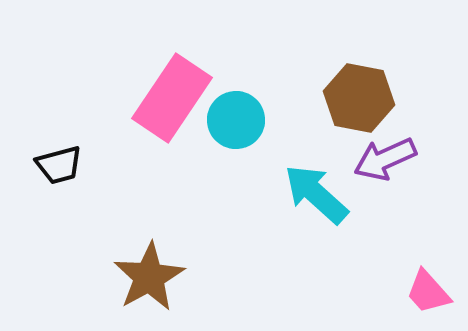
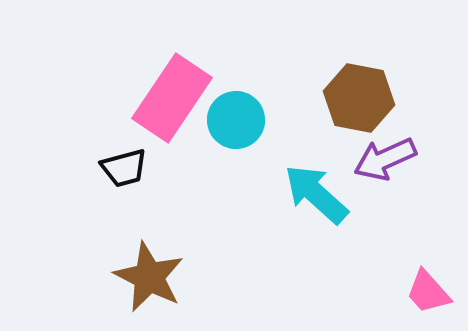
black trapezoid: moved 65 px right, 3 px down
brown star: rotated 16 degrees counterclockwise
